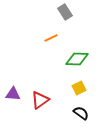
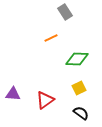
red triangle: moved 5 px right
